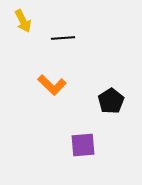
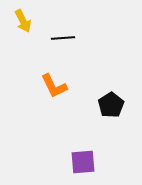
orange L-shape: moved 2 px right, 1 px down; rotated 20 degrees clockwise
black pentagon: moved 4 px down
purple square: moved 17 px down
